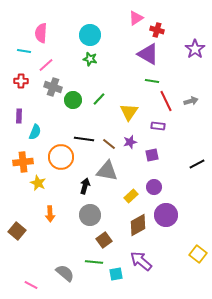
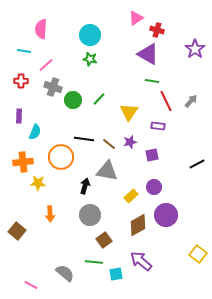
pink semicircle at (41, 33): moved 4 px up
gray arrow at (191, 101): rotated 32 degrees counterclockwise
yellow star at (38, 183): rotated 21 degrees counterclockwise
